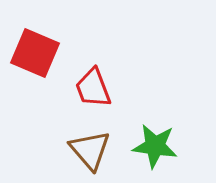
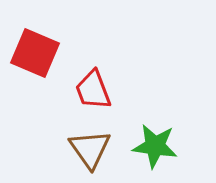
red trapezoid: moved 2 px down
brown triangle: moved 1 px up; rotated 6 degrees clockwise
